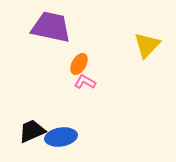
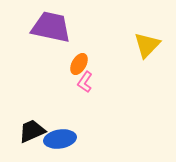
pink L-shape: rotated 85 degrees counterclockwise
blue ellipse: moved 1 px left, 2 px down
